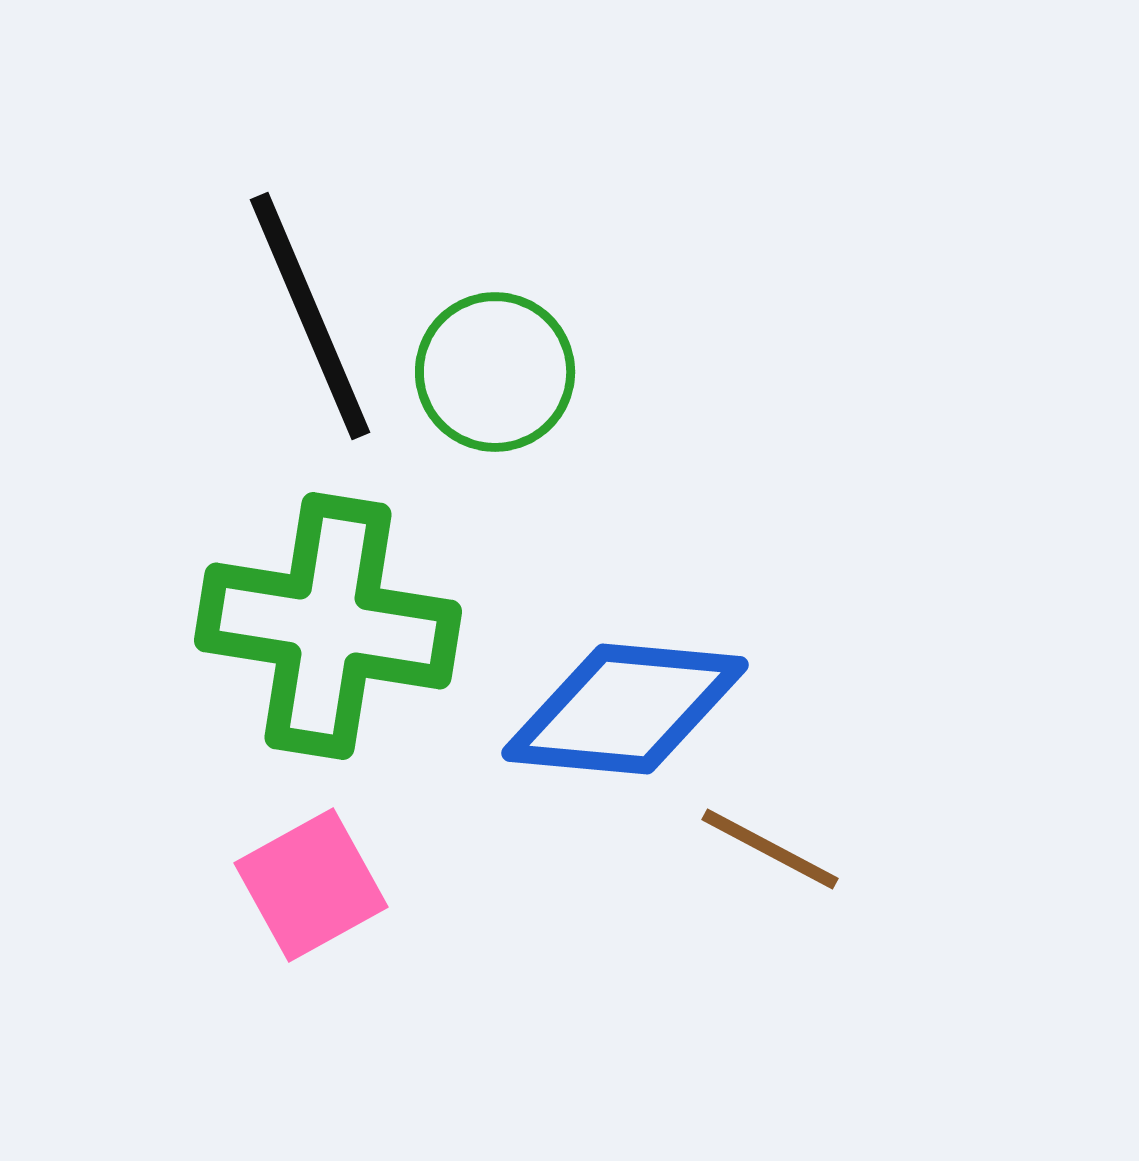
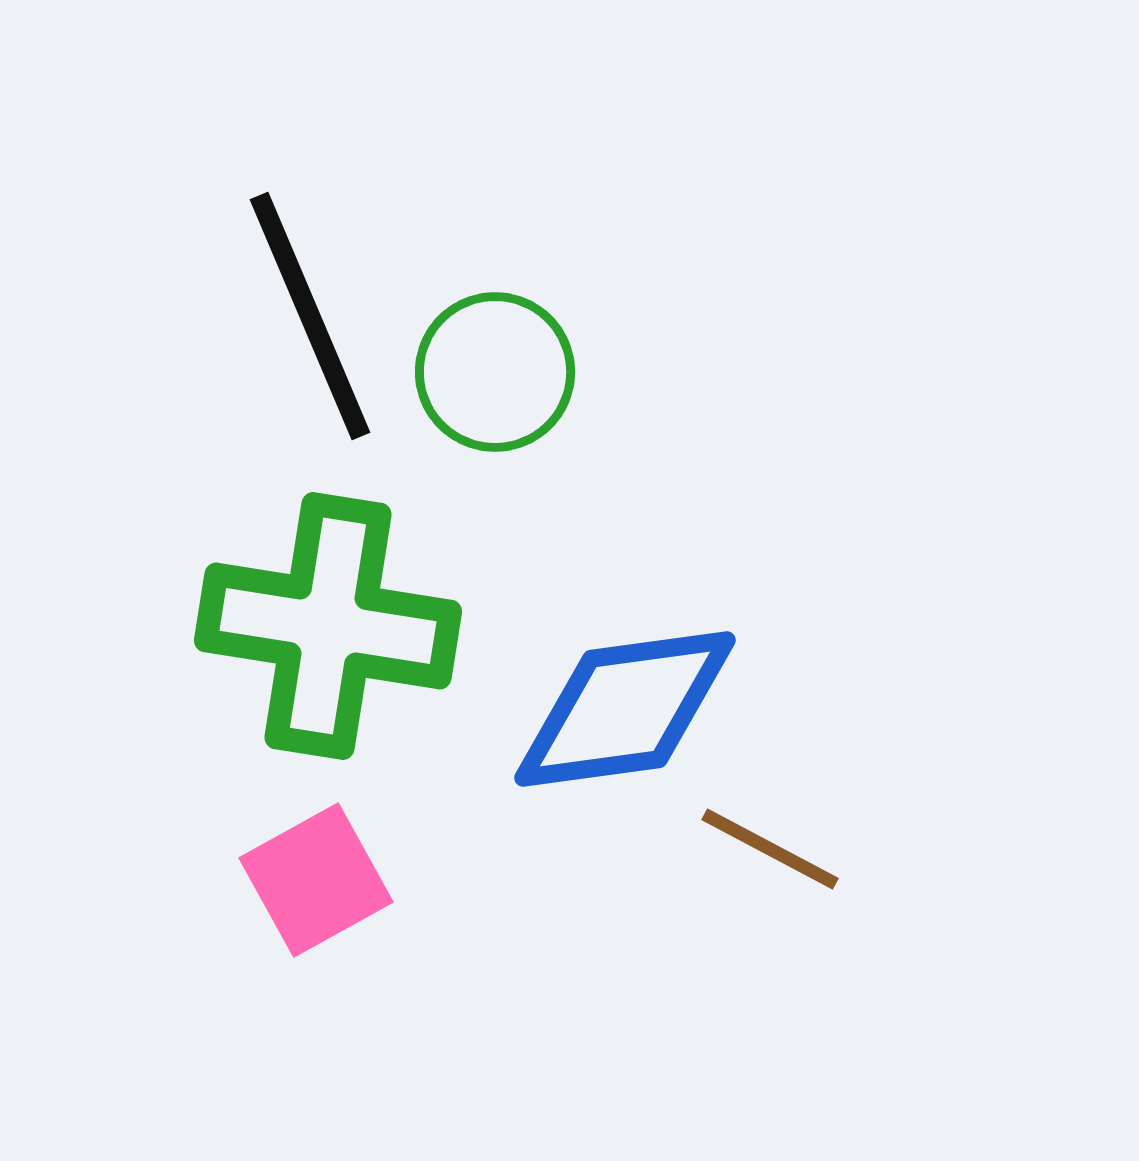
blue diamond: rotated 13 degrees counterclockwise
pink square: moved 5 px right, 5 px up
